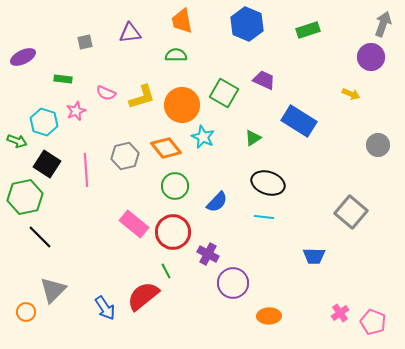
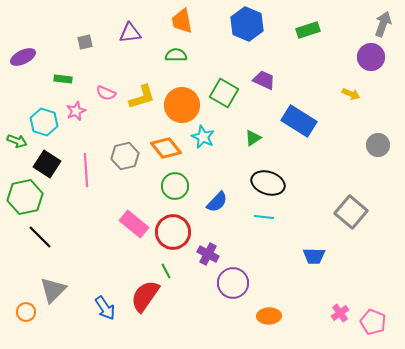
red semicircle at (143, 296): moved 2 px right; rotated 16 degrees counterclockwise
